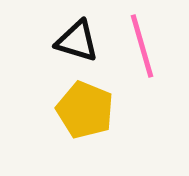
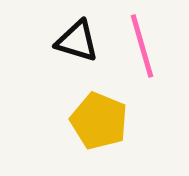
yellow pentagon: moved 14 px right, 11 px down
